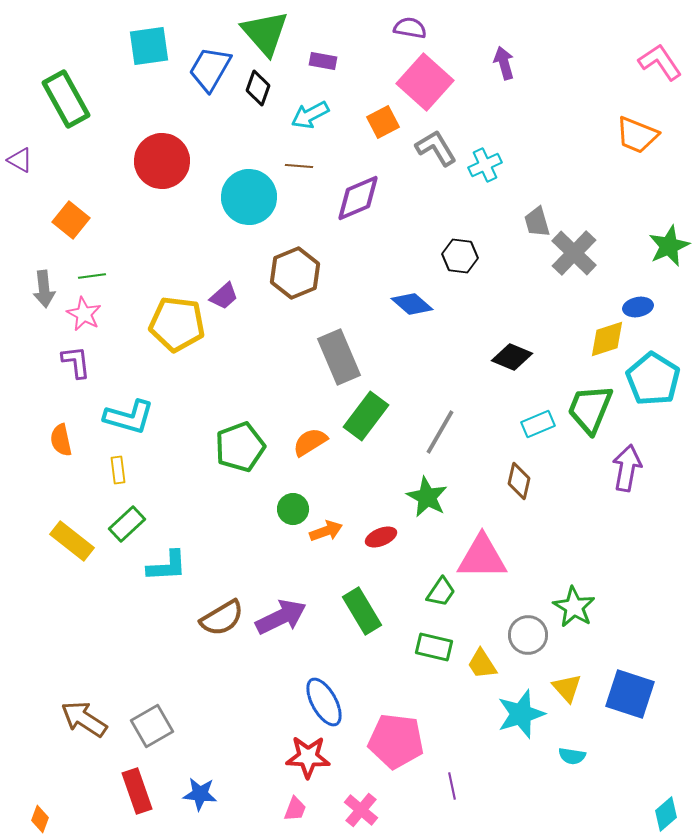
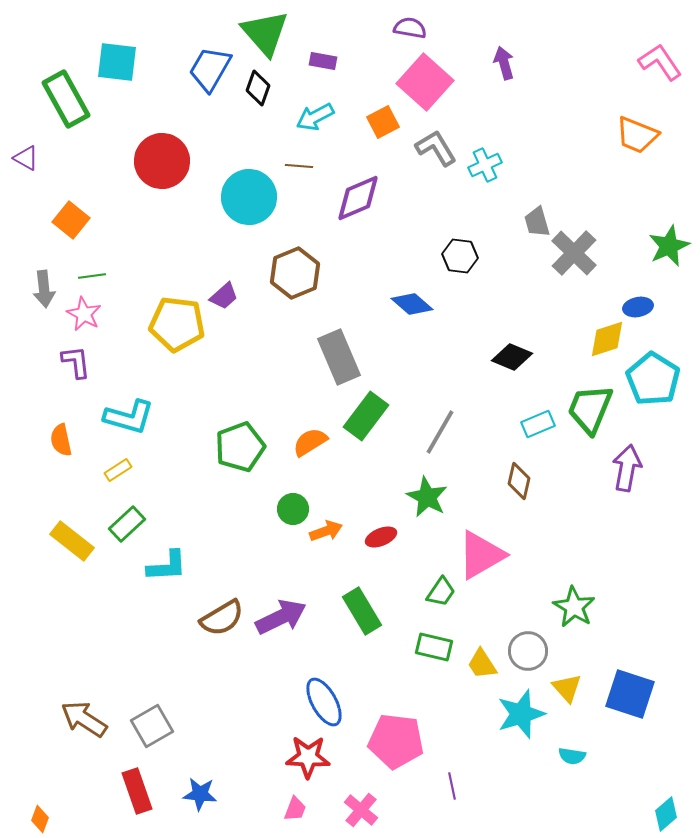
cyan square at (149, 46): moved 32 px left, 16 px down; rotated 15 degrees clockwise
cyan arrow at (310, 115): moved 5 px right, 2 px down
purple triangle at (20, 160): moved 6 px right, 2 px up
yellow rectangle at (118, 470): rotated 64 degrees clockwise
pink triangle at (482, 557): moved 1 px left, 2 px up; rotated 30 degrees counterclockwise
gray circle at (528, 635): moved 16 px down
